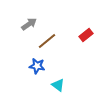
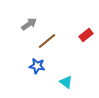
cyan triangle: moved 8 px right, 3 px up
